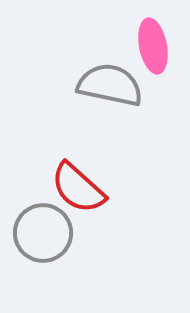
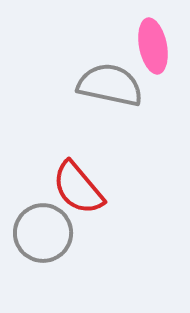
red semicircle: rotated 8 degrees clockwise
